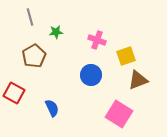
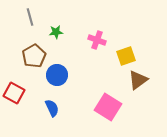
blue circle: moved 34 px left
brown triangle: rotated 15 degrees counterclockwise
pink square: moved 11 px left, 7 px up
